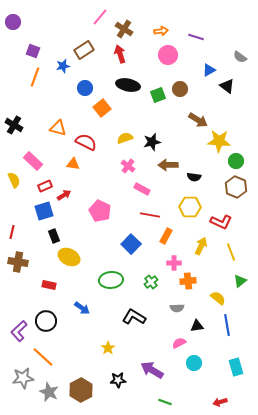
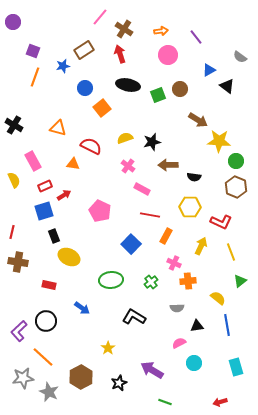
purple line at (196, 37): rotated 35 degrees clockwise
red semicircle at (86, 142): moved 5 px right, 4 px down
pink rectangle at (33, 161): rotated 18 degrees clockwise
pink cross at (174, 263): rotated 24 degrees clockwise
black star at (118, 380): moved 1 px right, 3 px down; rotated 21 degrees counterclockwise
brown hexagon at (81, 390): moved 13 px up
